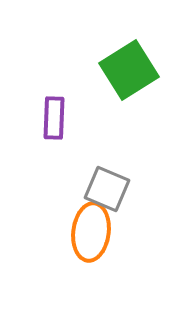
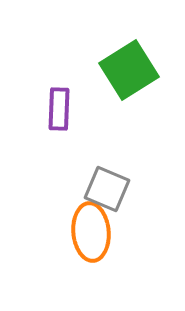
purple rectangle: moved 5 px right, 9 px up
orange ellipse: rotated 12 degrees counterclockwise
